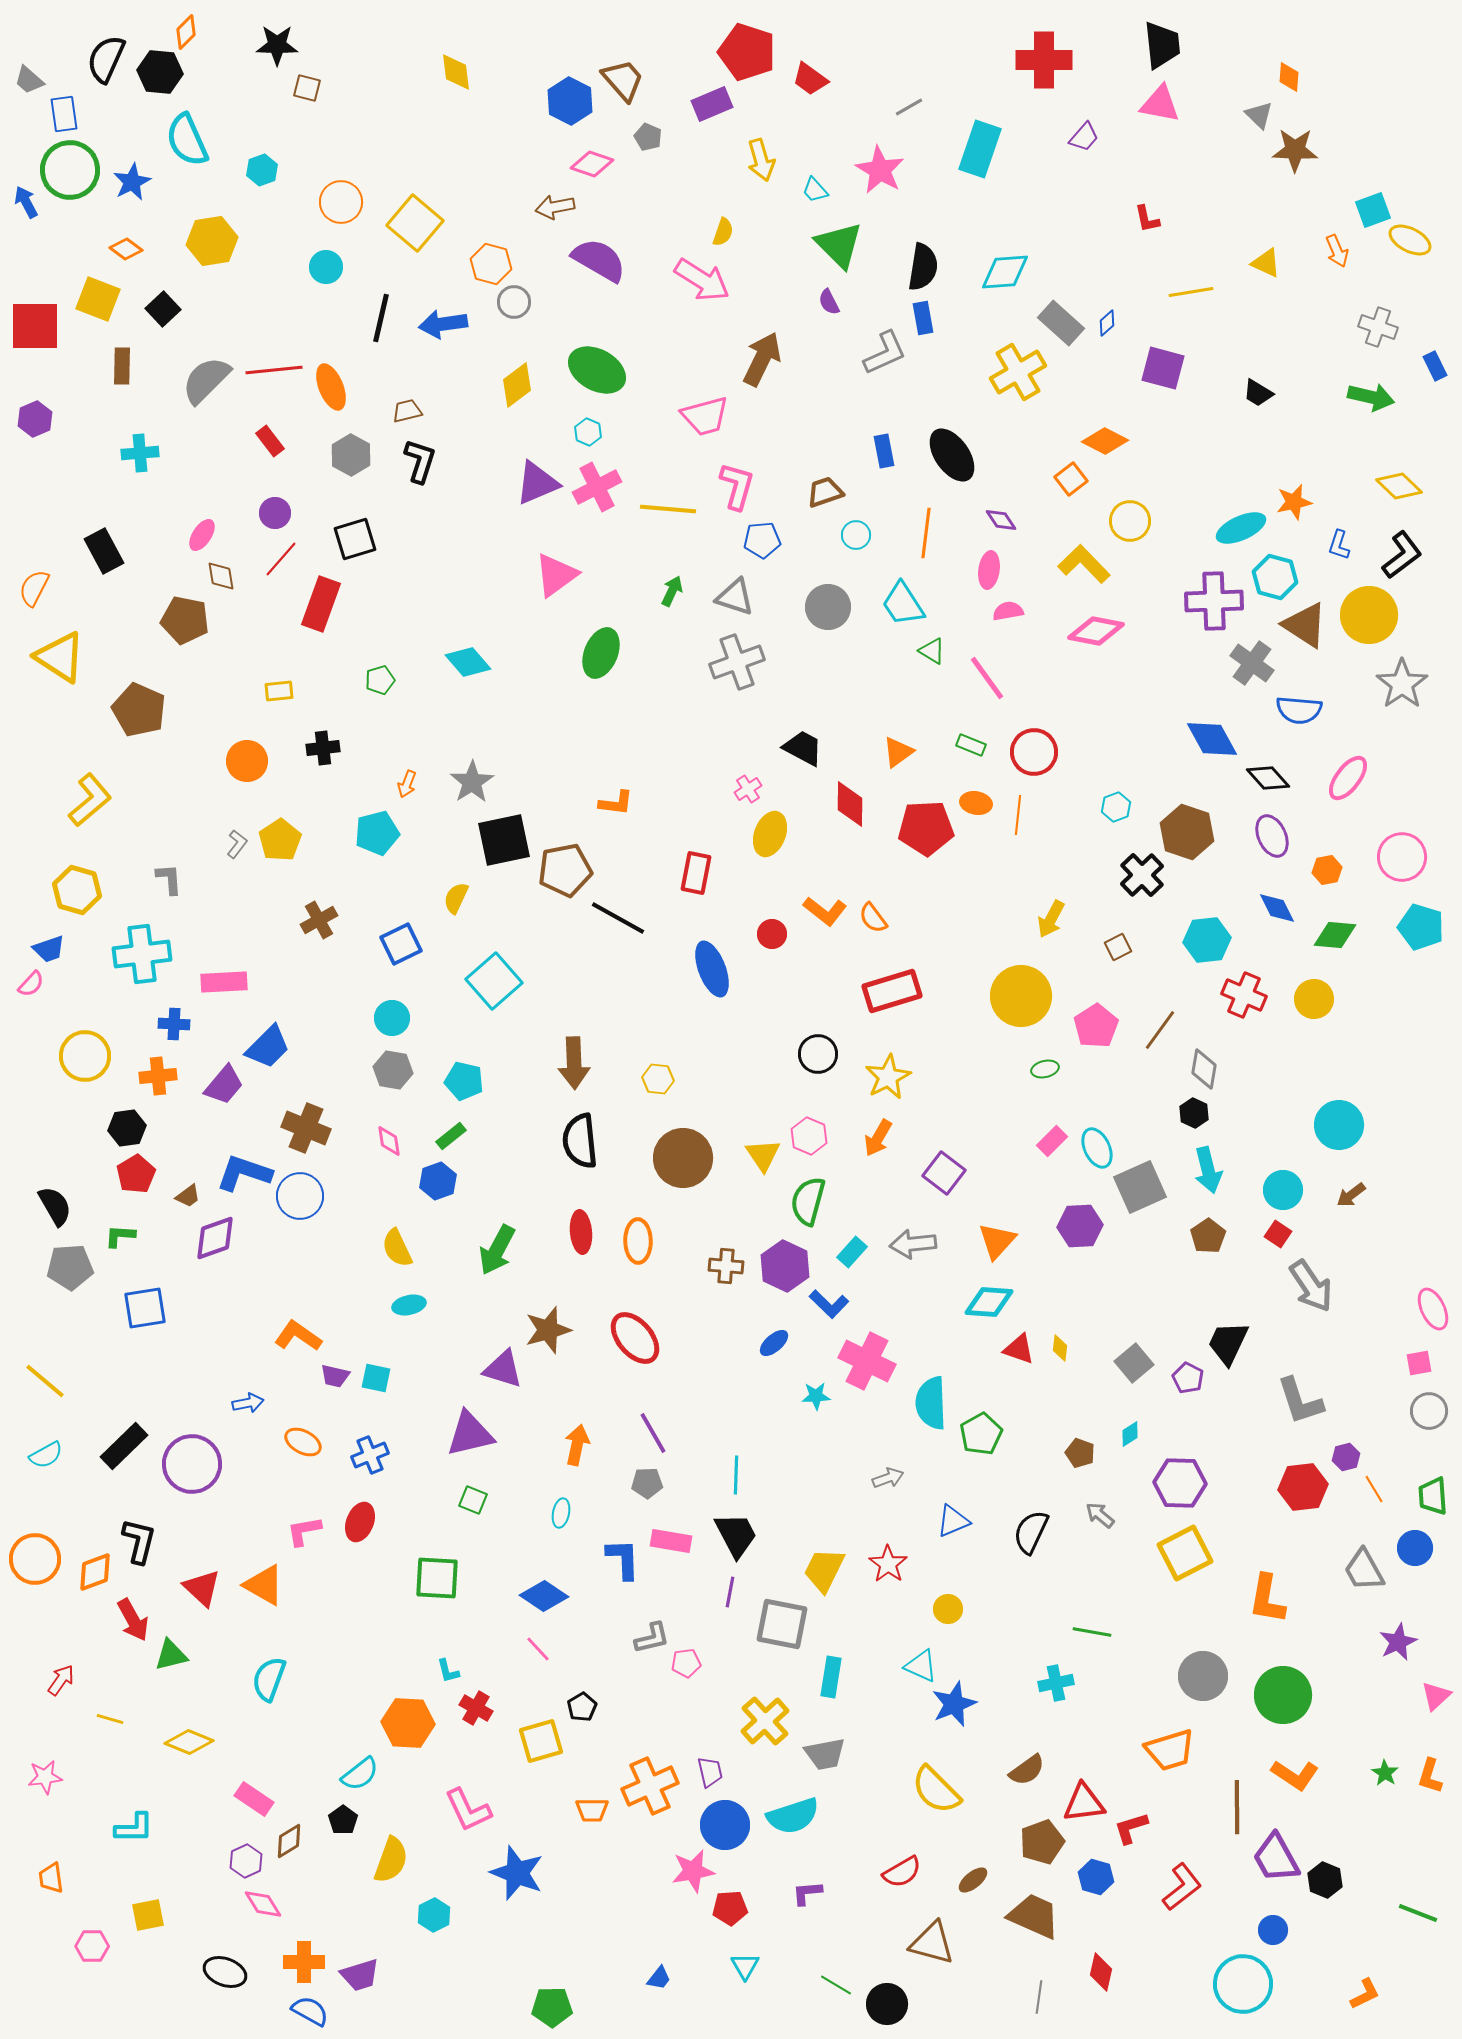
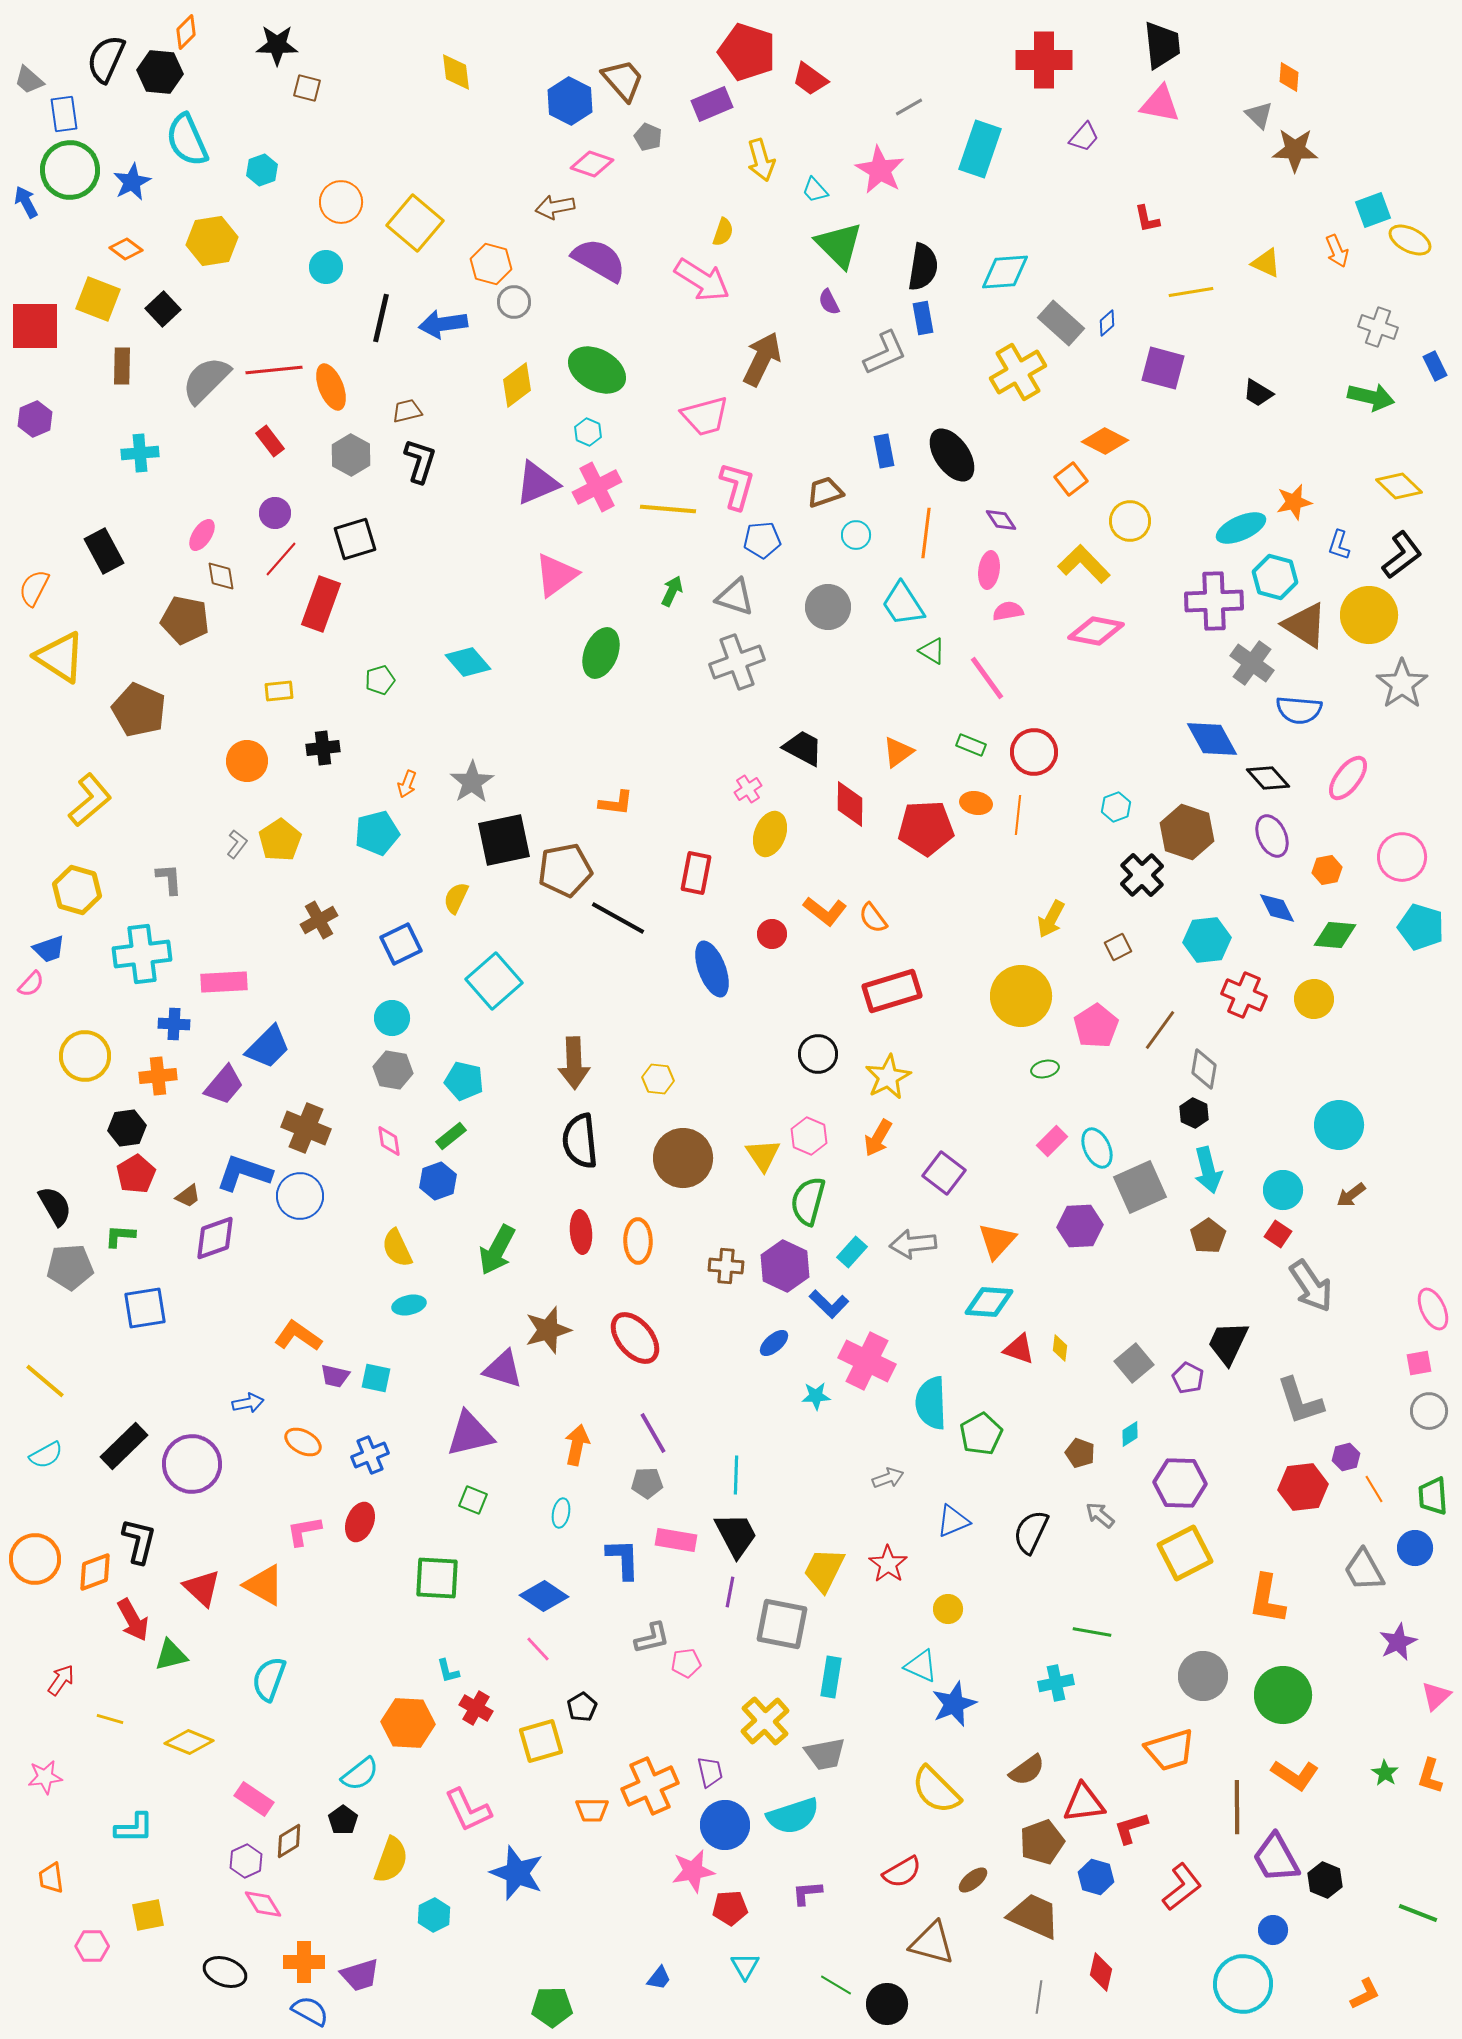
pink rectangle at (671, 1541): moved 5 px right, 1 px up
